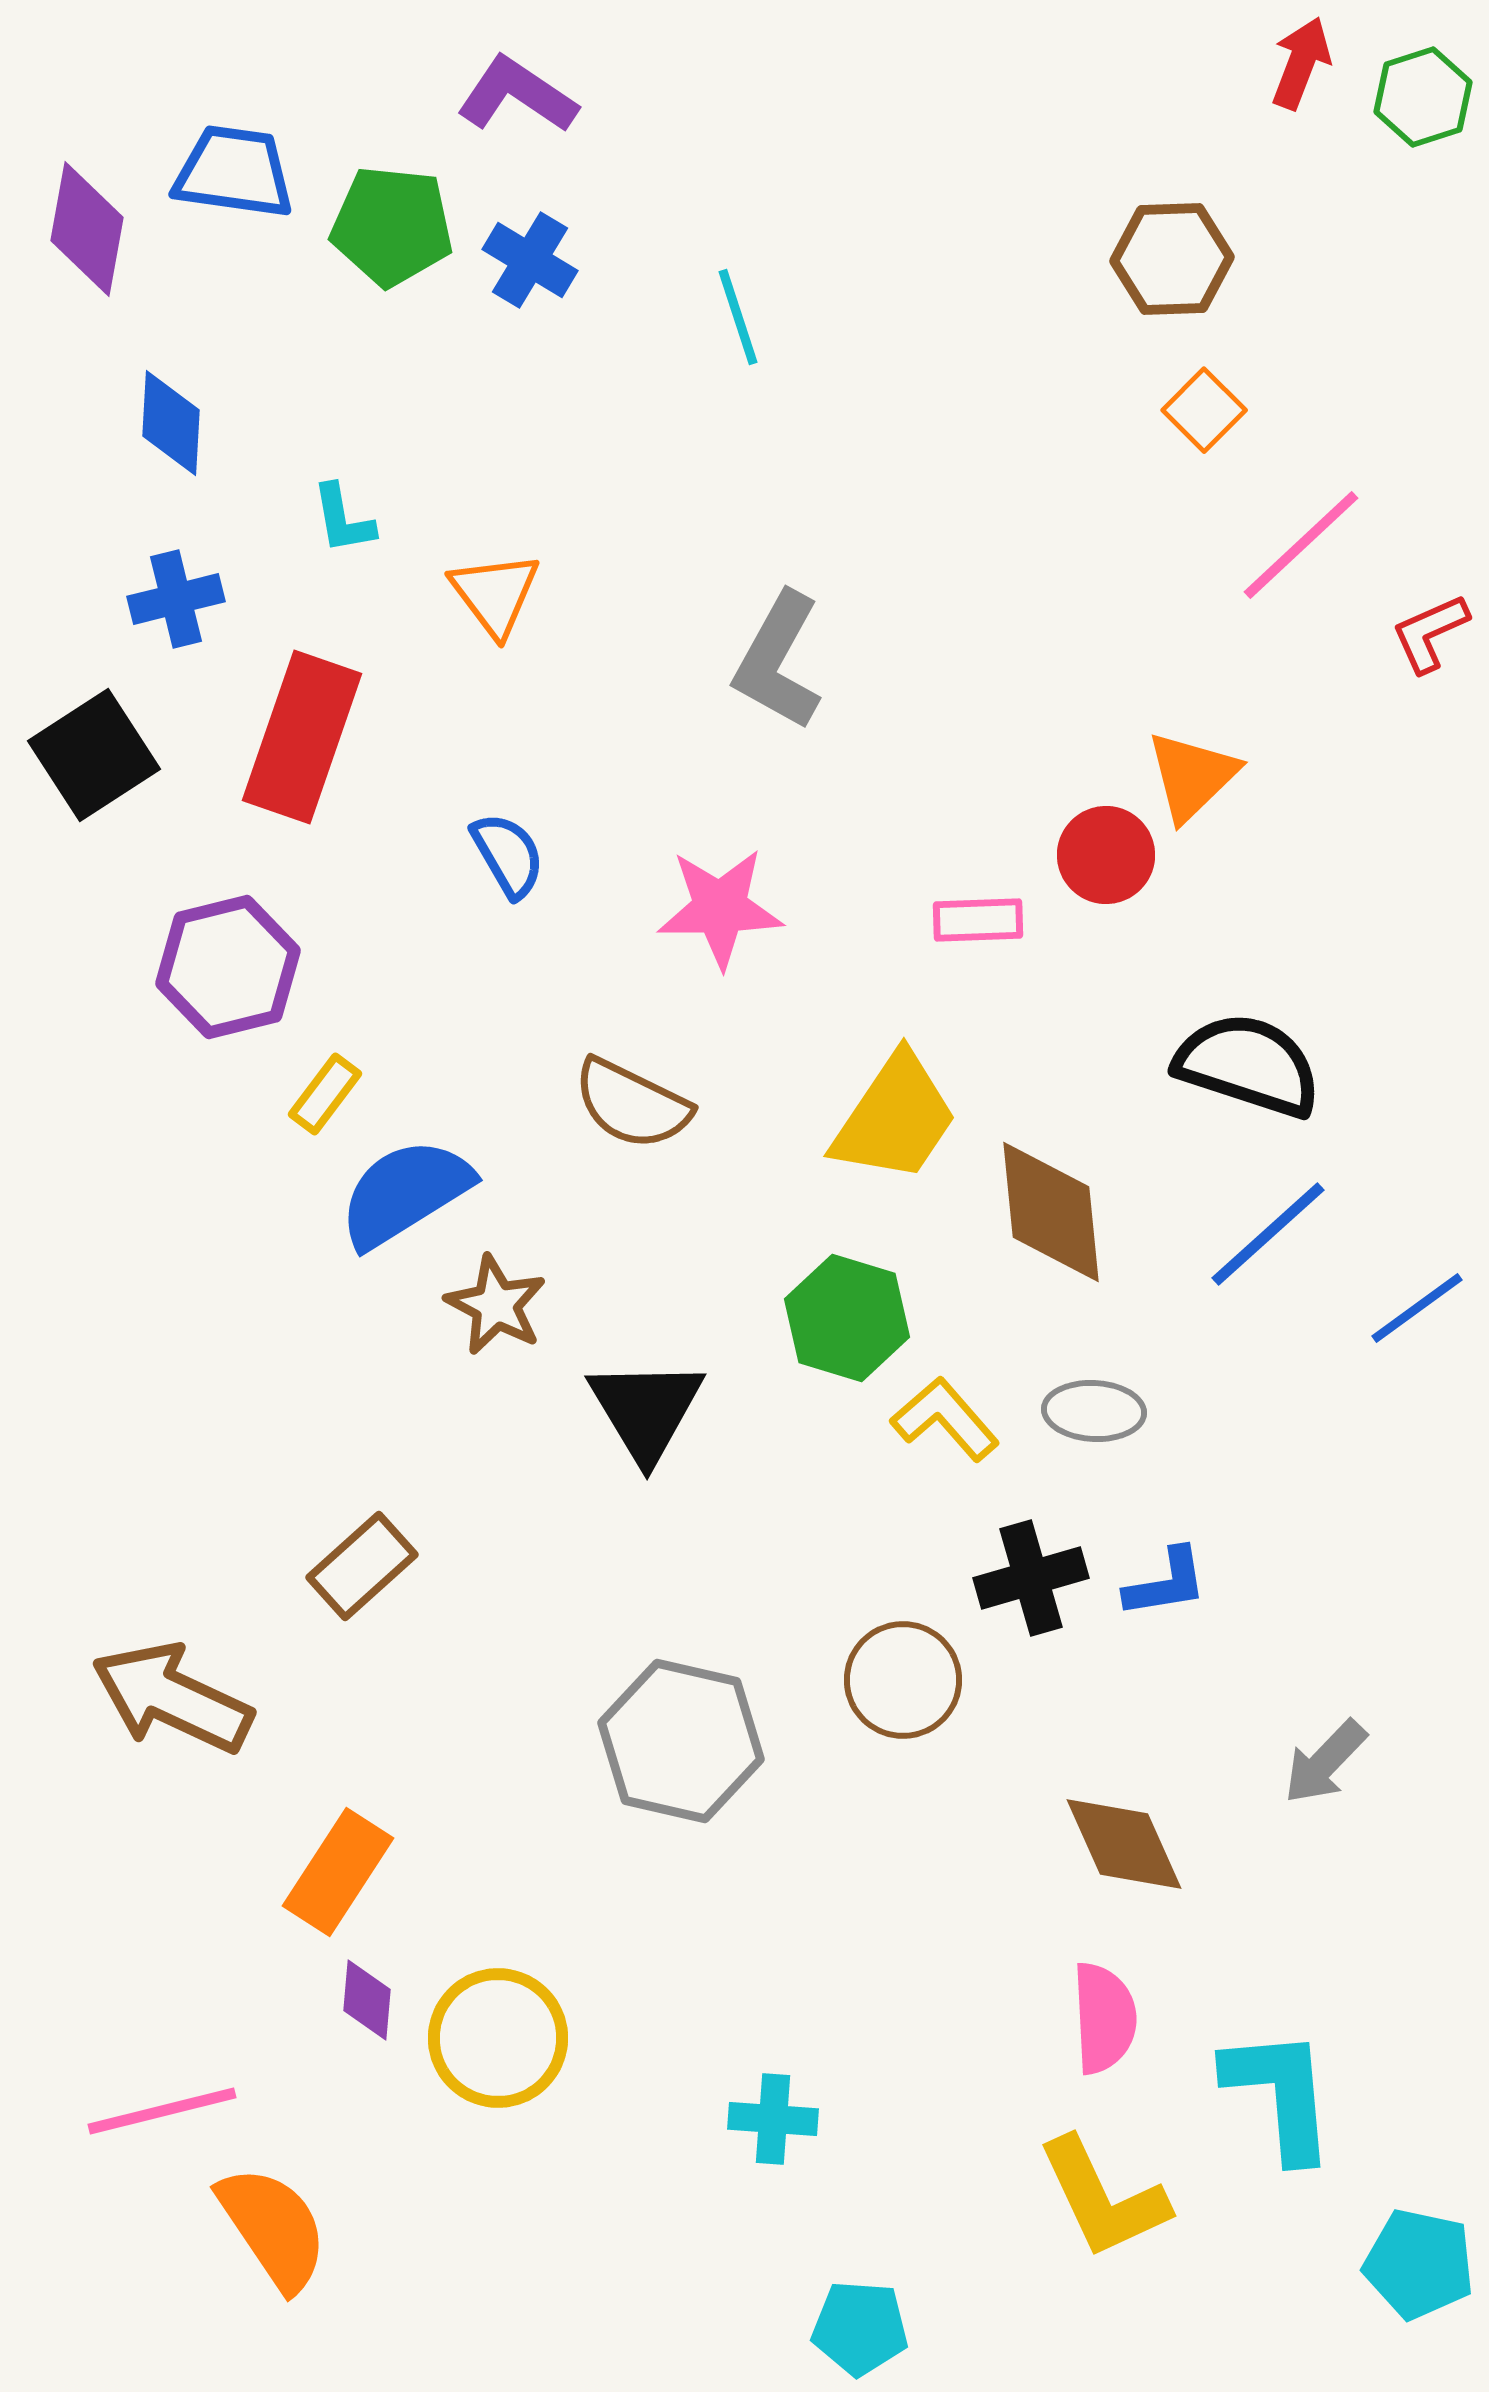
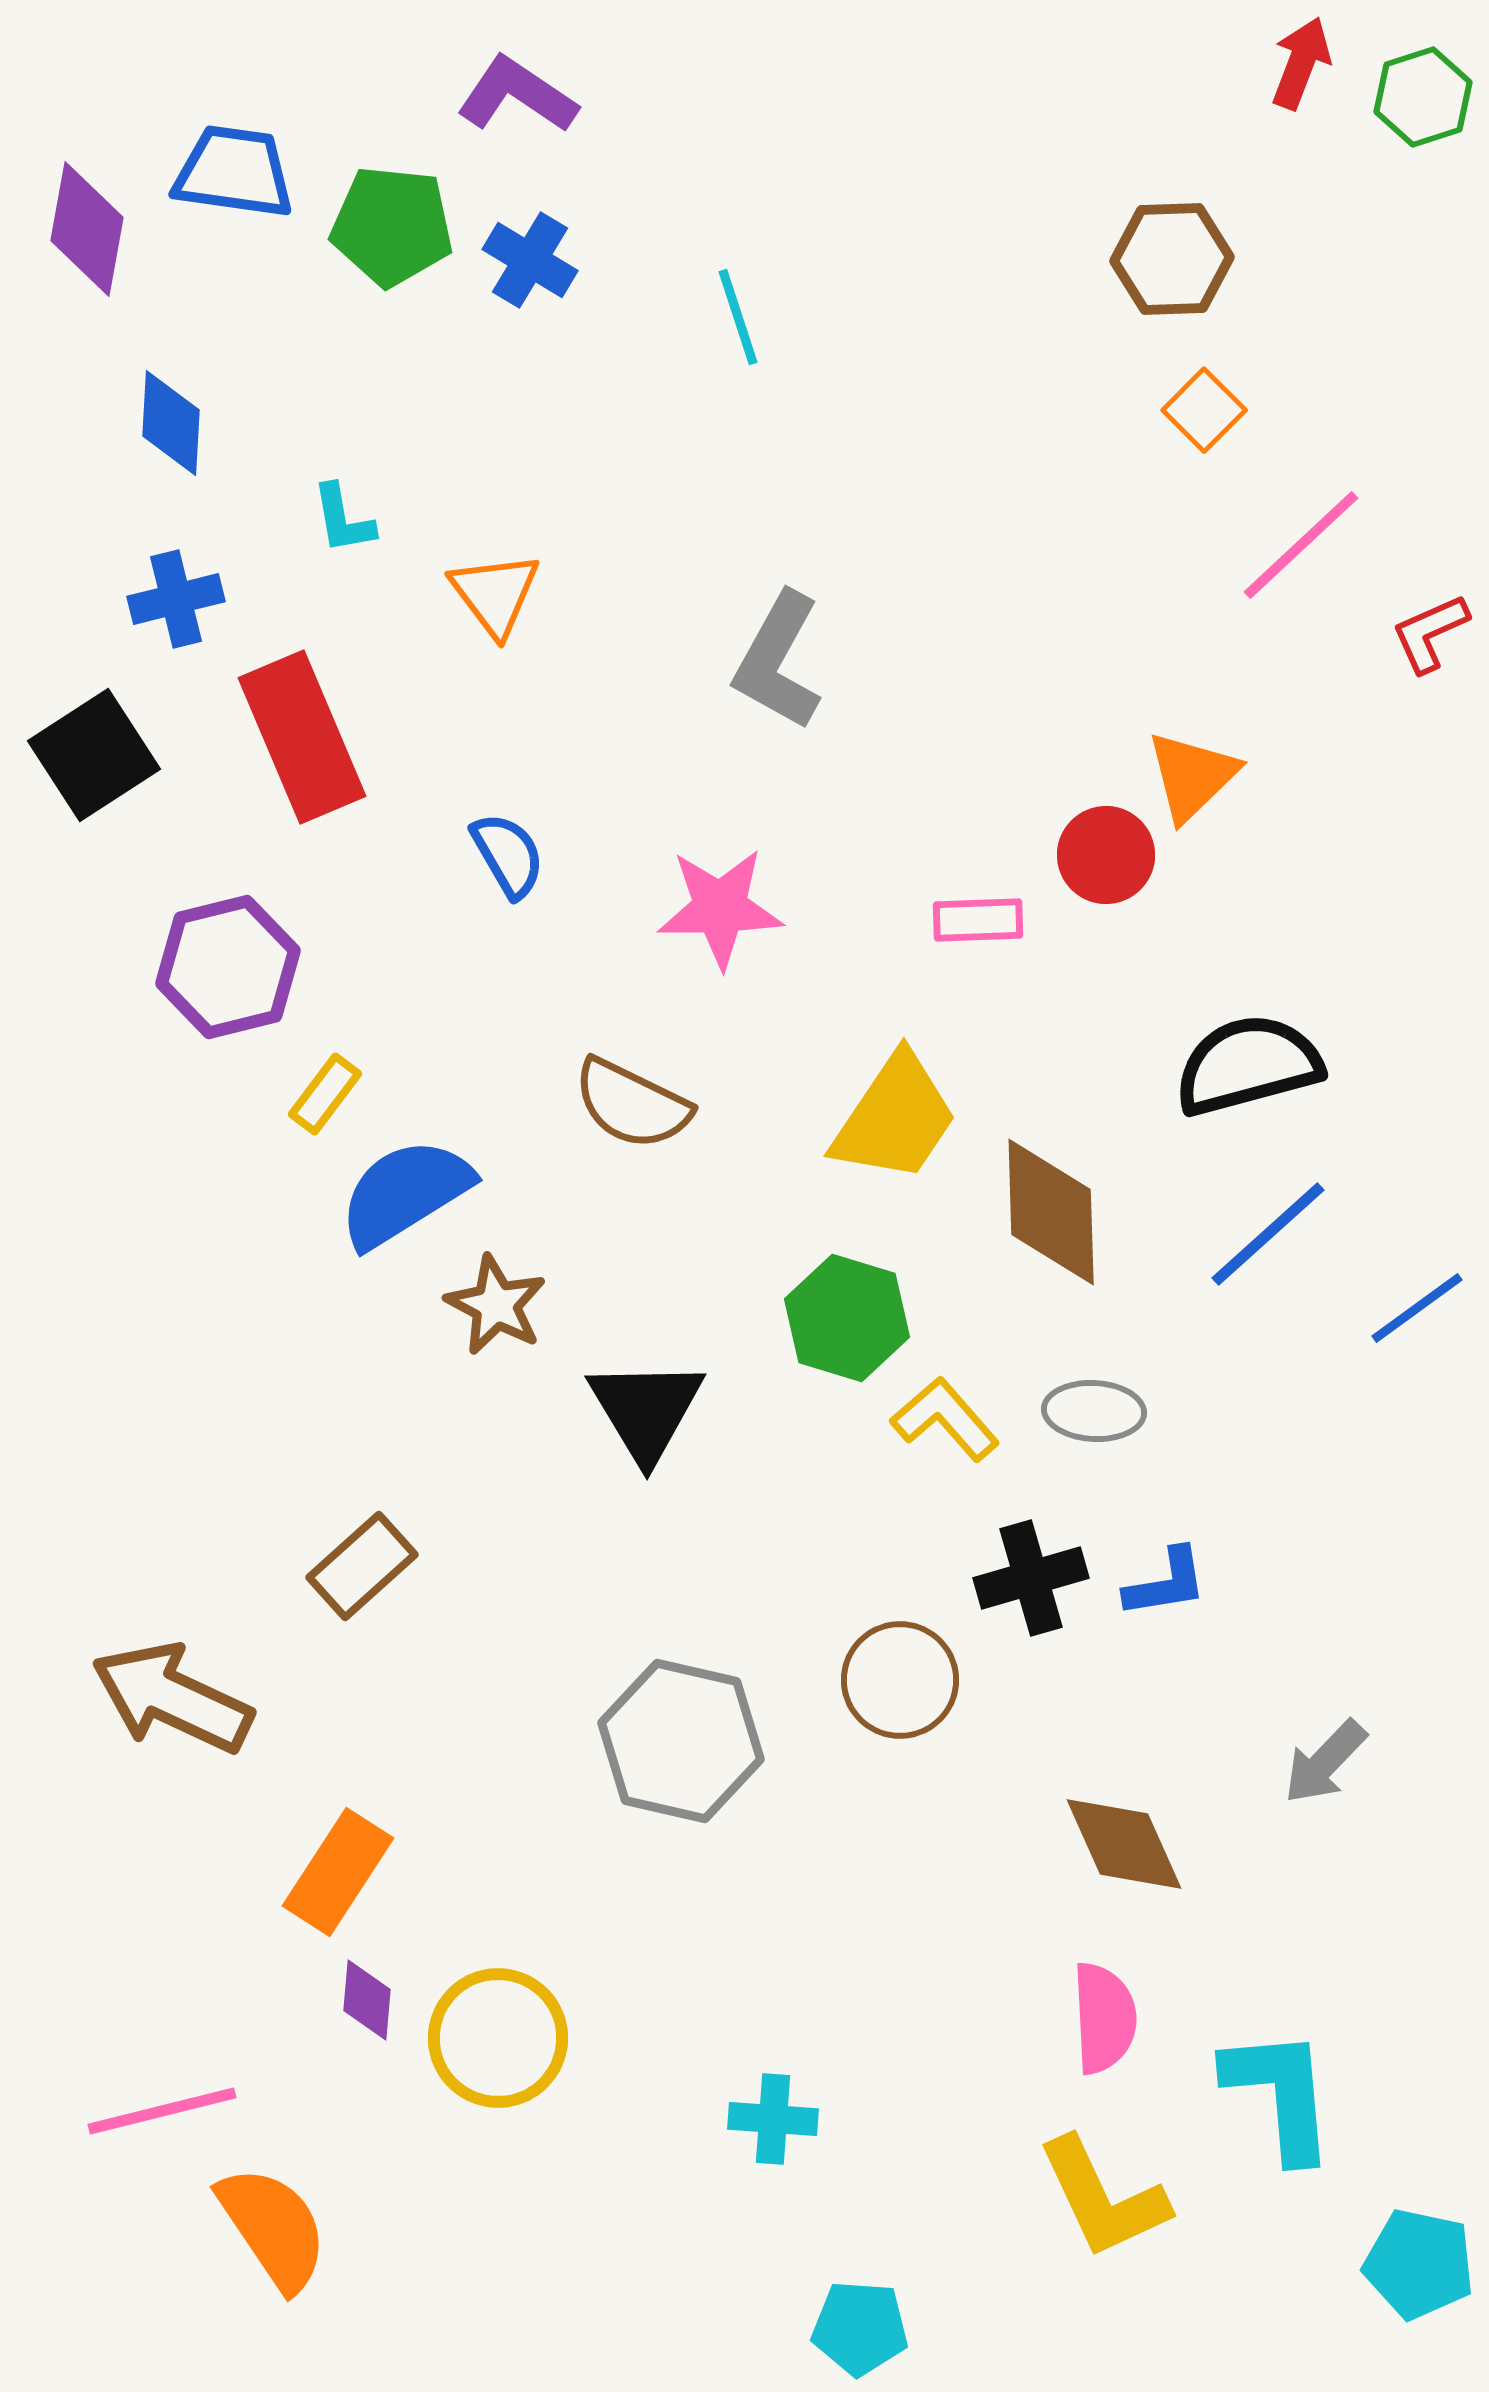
red rectangle at (302, 737): rotated 42 degrees counterclockwise
black semicircle at (1248, 1065): rotated 33 degrees counterclockwise
brown diamond at (1051, 1212): rotated 4 degrees clockwise
brown circle at (903, 1680): moved 3 px left
